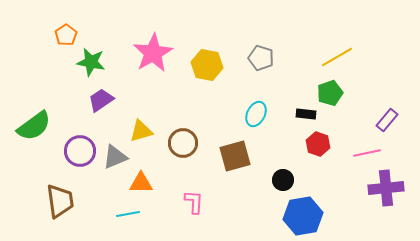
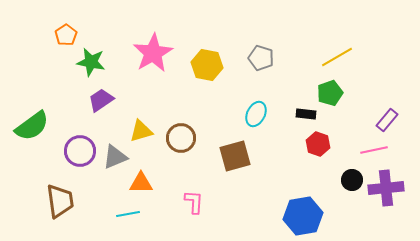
green semicircle: moved 2 px left
brown circle: moved 2 px left, 5 px up
pink line: moved 7 px right, 3 px up
black circle: moved 69 px right
